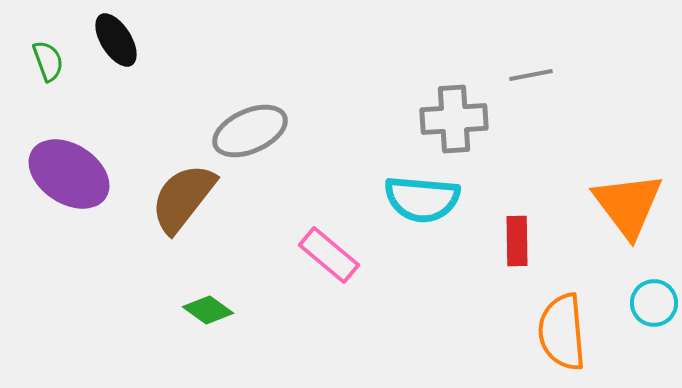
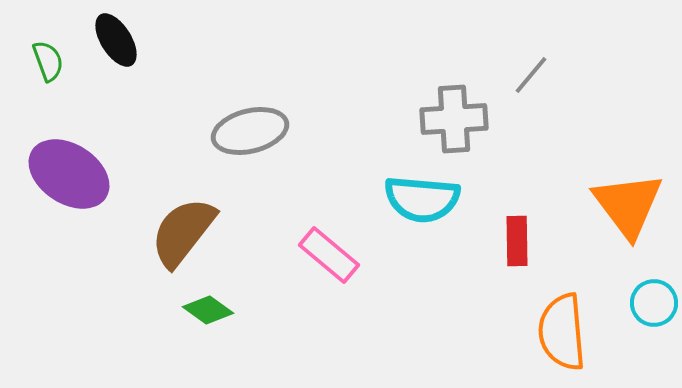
gray line: rotated 39 degrees counterclockwise
gray ellipse: rotated 10 degrees clockwise
brown semicircle: moved 34 px down
